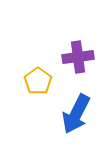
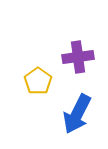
blue arrow: moved 1 px right
